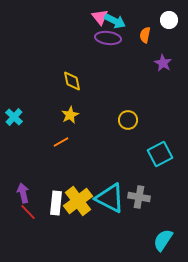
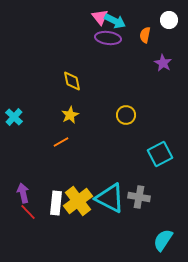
yellow circle: moved 2 px left, 5 px up
